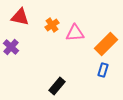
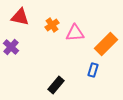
blue rectangle: moved 10 px left
black rectangle: moved 1 px left, 1 px up
